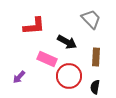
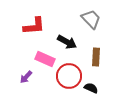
pink rectangle: moved 2 px left
purple arrow: moved 7 px right
black semicircle: moved 4 px left, 1 px down; rotated 104 degrees clockwise
